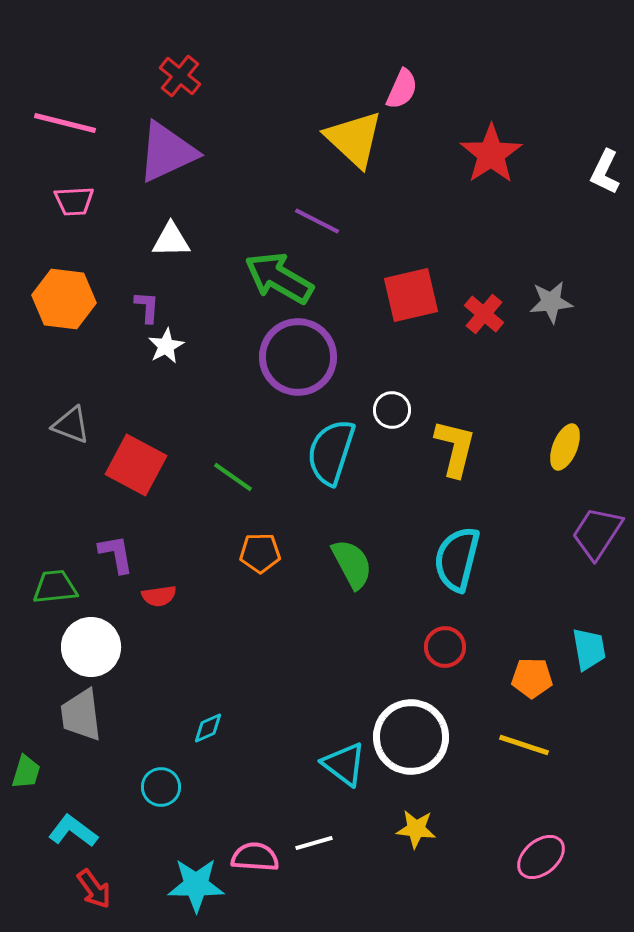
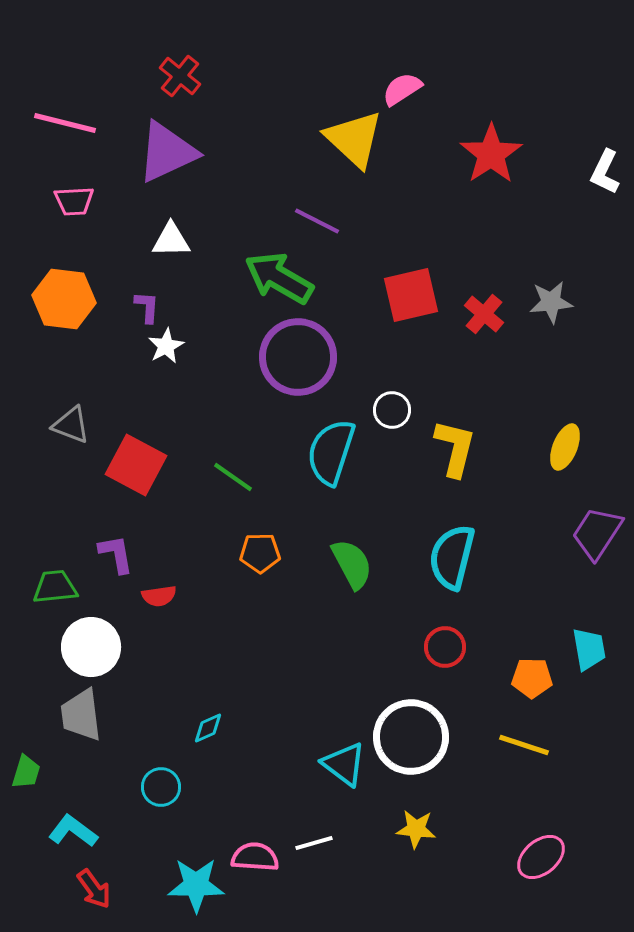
pink semicircle at (402, 89): rotated 147 degrees counterclockwise
cyan semicircle at (457, 559): moved 5 px left, 2 px up
